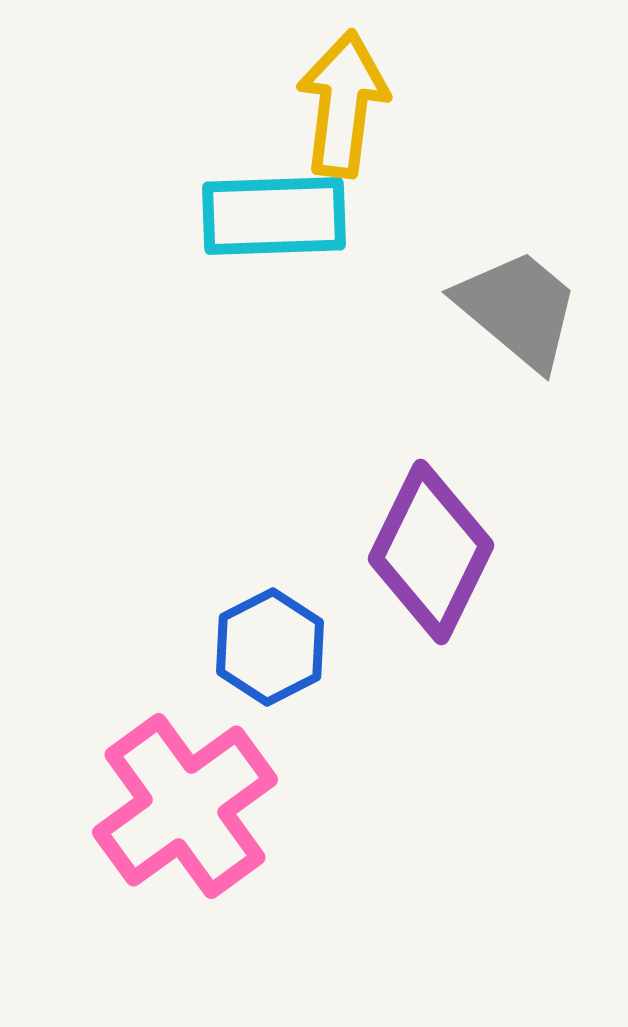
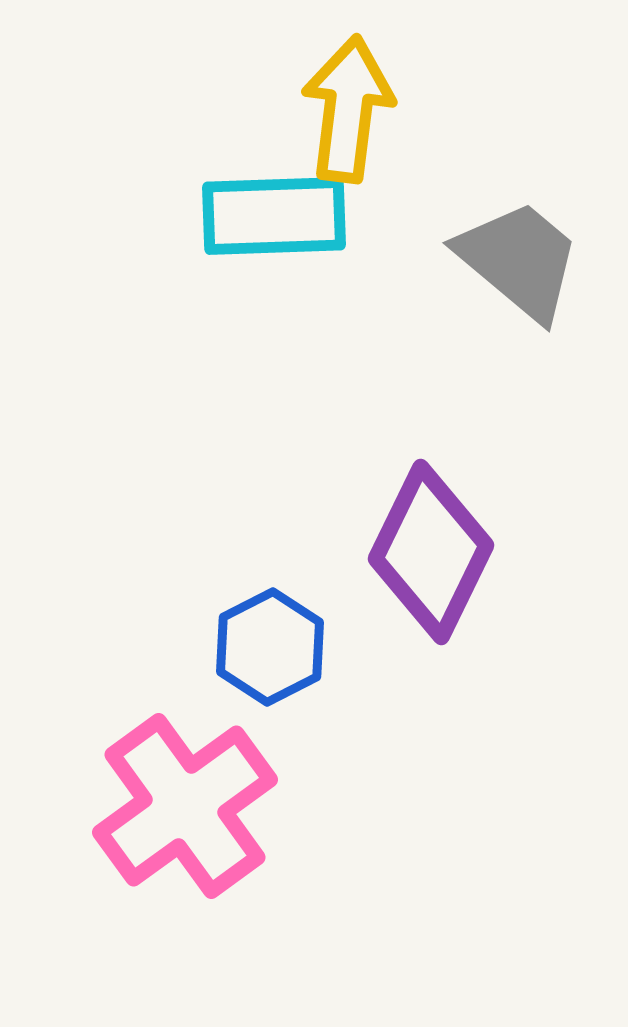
yellow arrow: moved 5 px right, 5 px down
gray trapezoid: moved 1 px right, 49 px up
